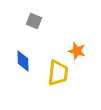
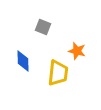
gray square: moved 9 px right, 6 px down
